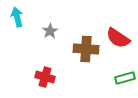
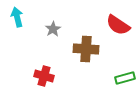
gray star: moved 3 px right, 2 px up
red semicircle: moved 13 px up
red cross: moved 1 px left, 1 px up
